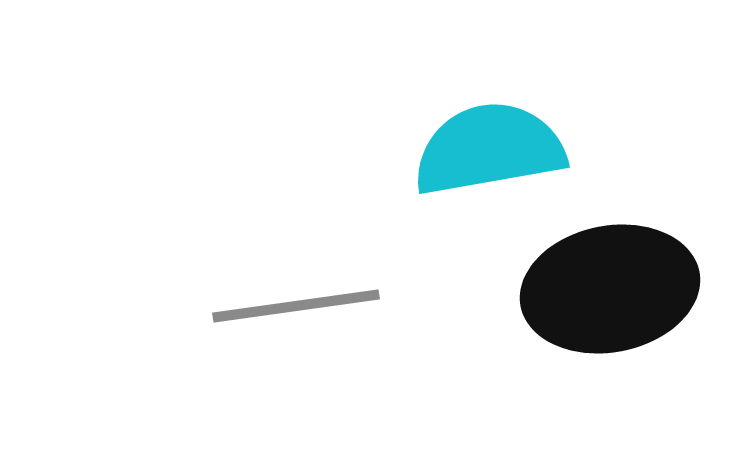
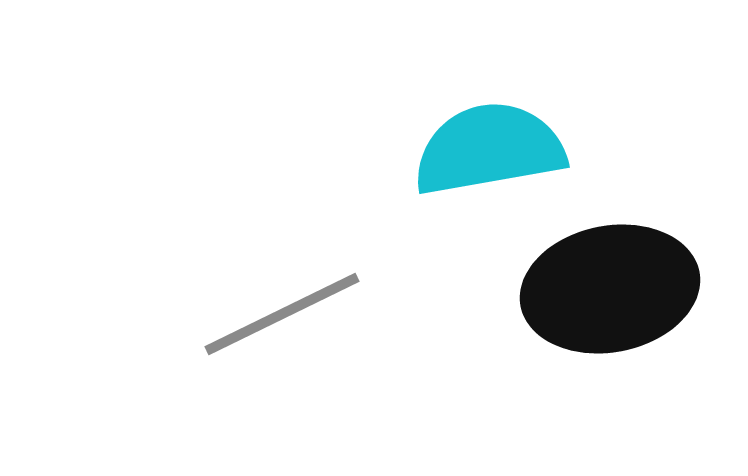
gray line: moved 14 px left, 8 px down; rotated 18 degrees counterclockwise
